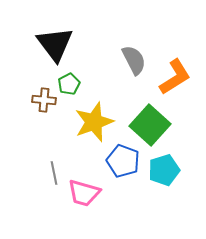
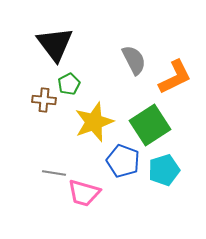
orange L-shape: rotated 6 degrees clockwise
green square: rotated 15 degrees clockwise
gray line: rotated 70 degrees counterclockwise
